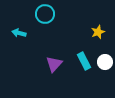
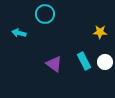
yellow star: moved 2 px right; rotated 24 degrees clockwise
purple triangle: rotated 36 degrees counterclockwise
